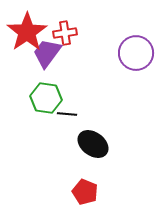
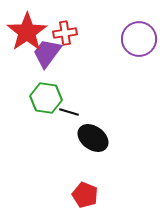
purple circle: moved 3 px right, 14 px up
black line: moved 2 px right, 2 px up; rotated 12 degrees clockwise
black ellipse: moved 6 px up
red pentagon: moved 3 px down
